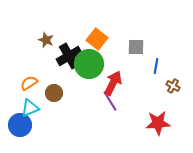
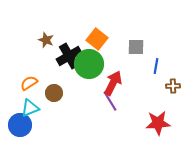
brown cross: rotated 32 degrees counterclockwise
